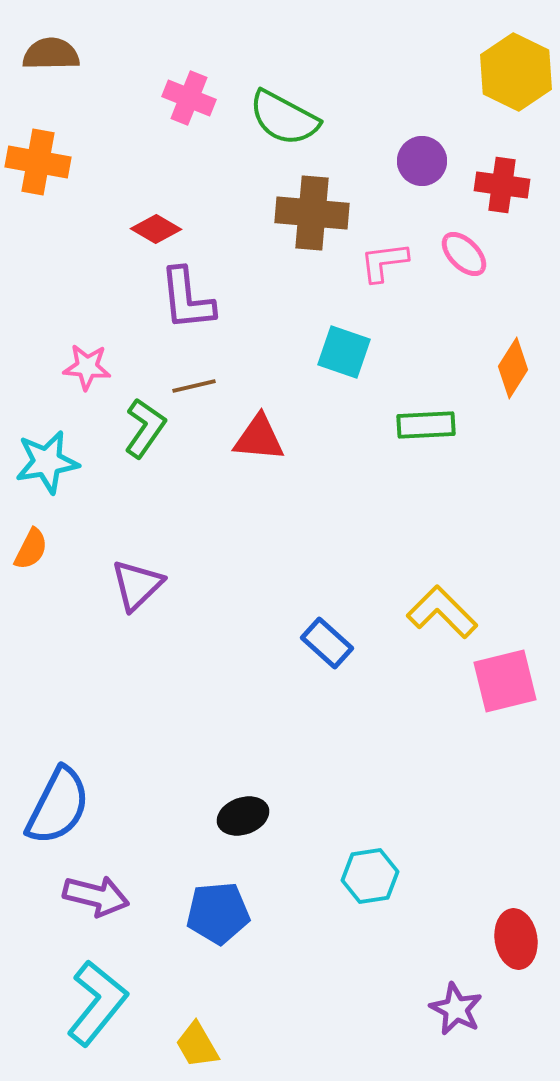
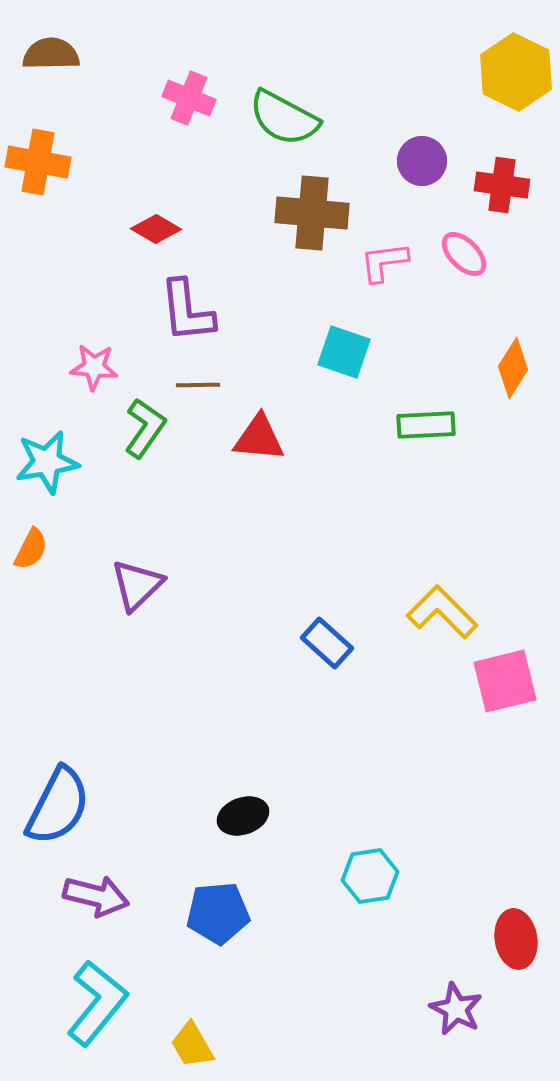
purple L-shape: moved 12 px down
pink star: moved 7 px right
brown line: moved 4 px right, 1 px up; rotated 12 degrees clockwise
yellow trapezoid: moved 5 px left
